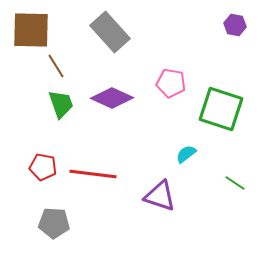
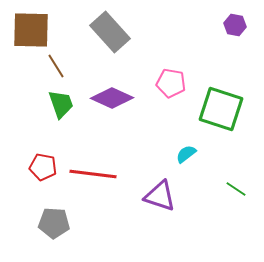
green line: moved 1 px right, 6 px down
